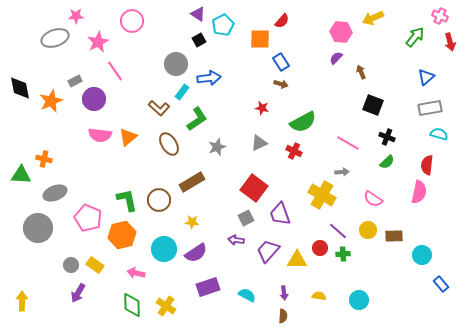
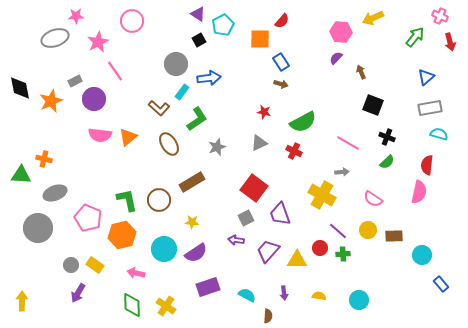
red star at (262, 108): moved 2 px right, 4 px down
brown semicircle at (283, 316): moved 15 px left
